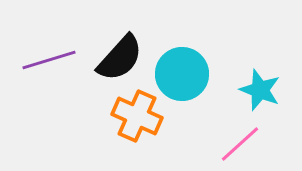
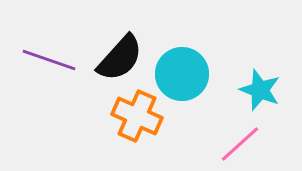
purple line: rotated 36 degrees clockwise
